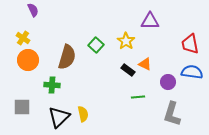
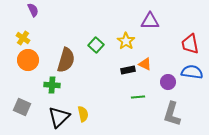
brown semicircle: moved 1 px left, 3 px down
black rectangle: rotated 48 degrees counterclockwise
gray square: rotated 24 degrees clockwise
